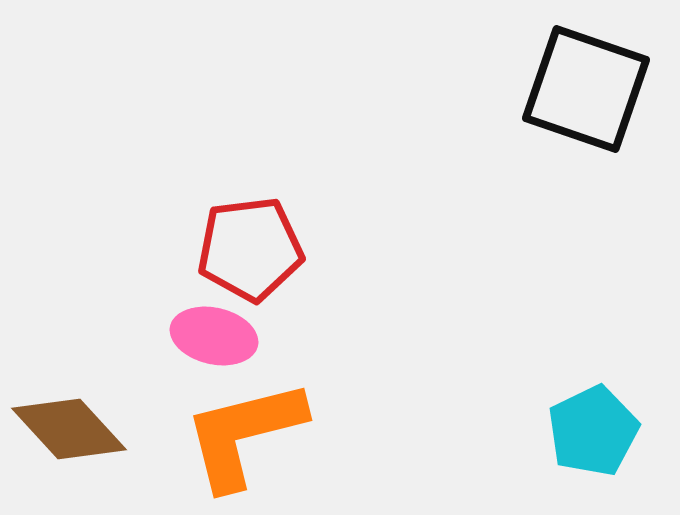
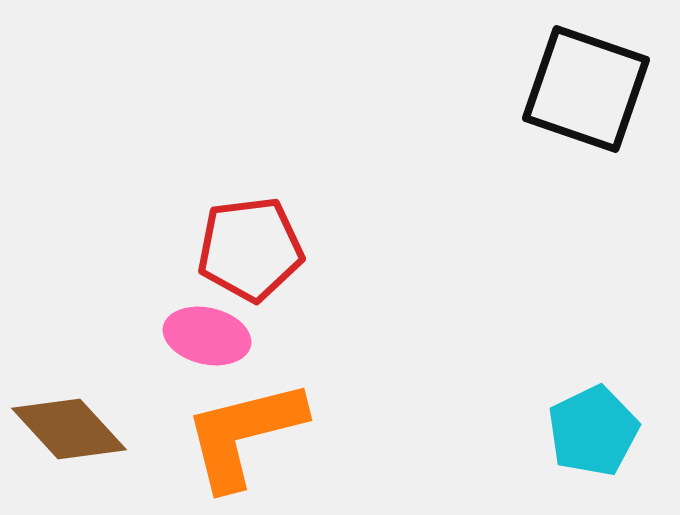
pink ellipse: moved 7 px left
